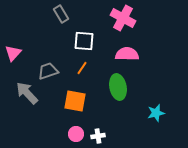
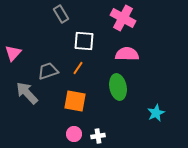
orange line: moved 4 px left
cyan star: rotated 12 degrees counterclockwise
pink circle: moved 2 px left
